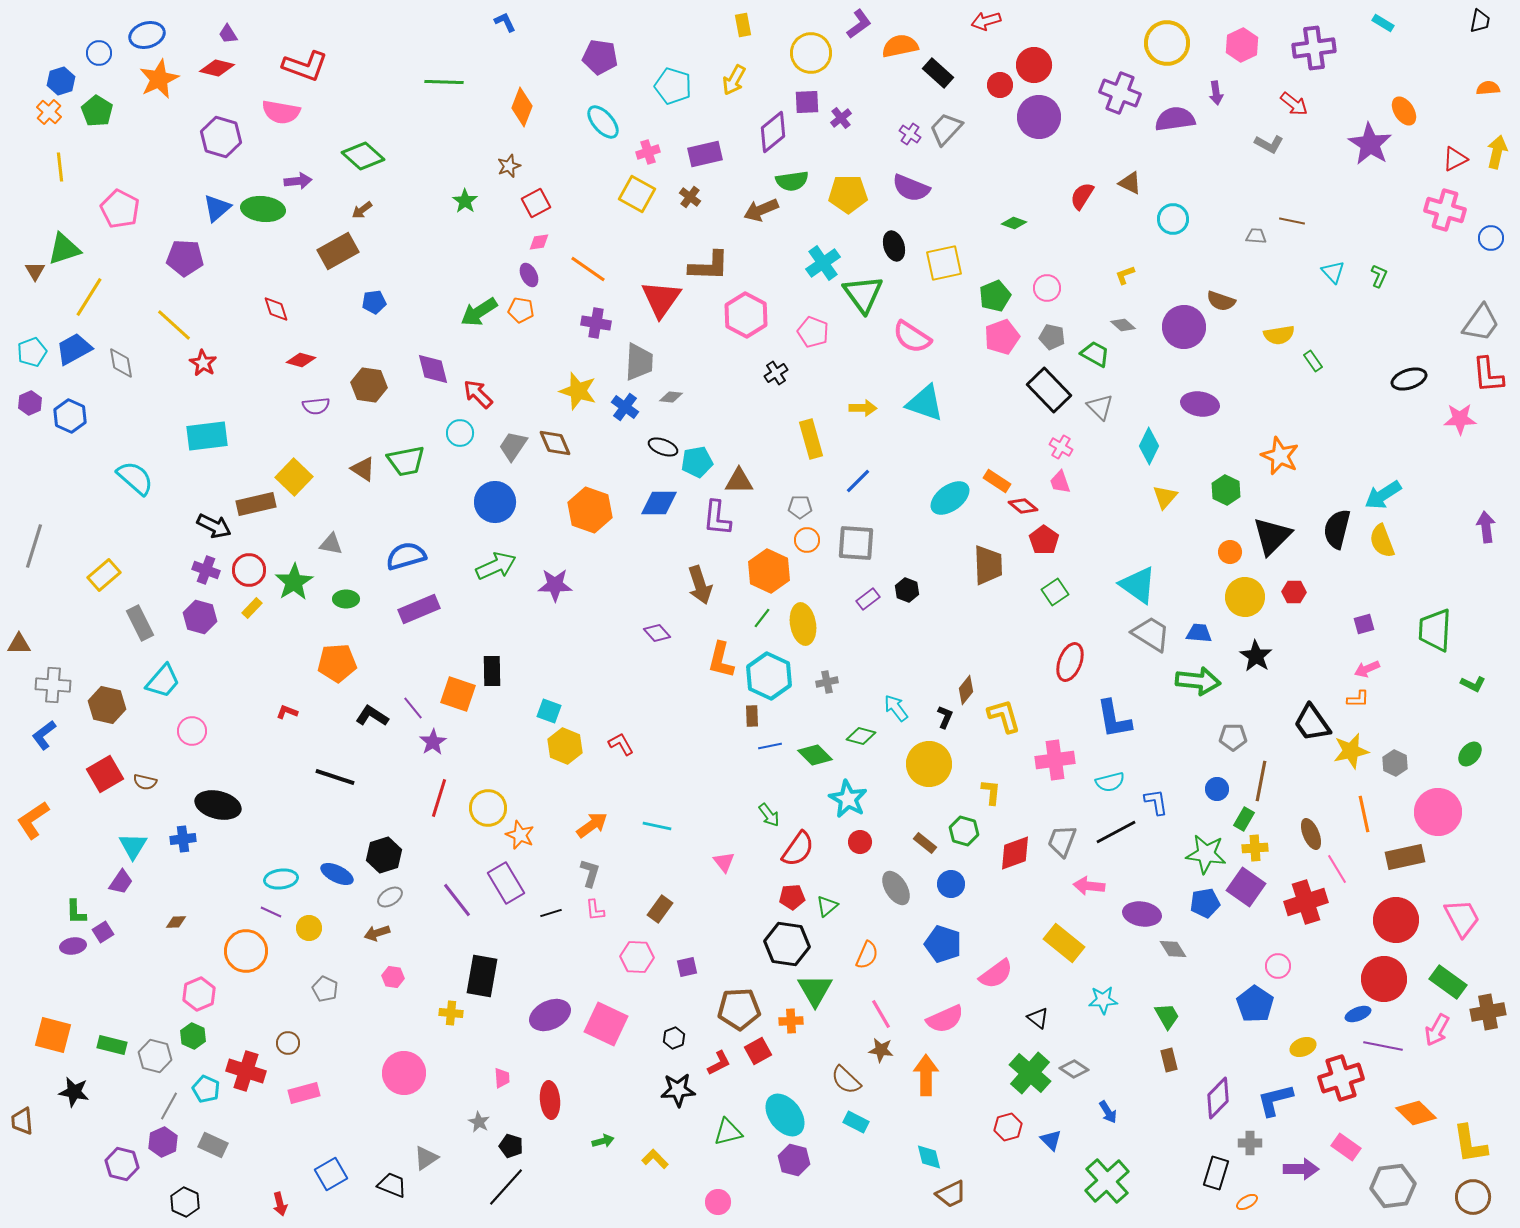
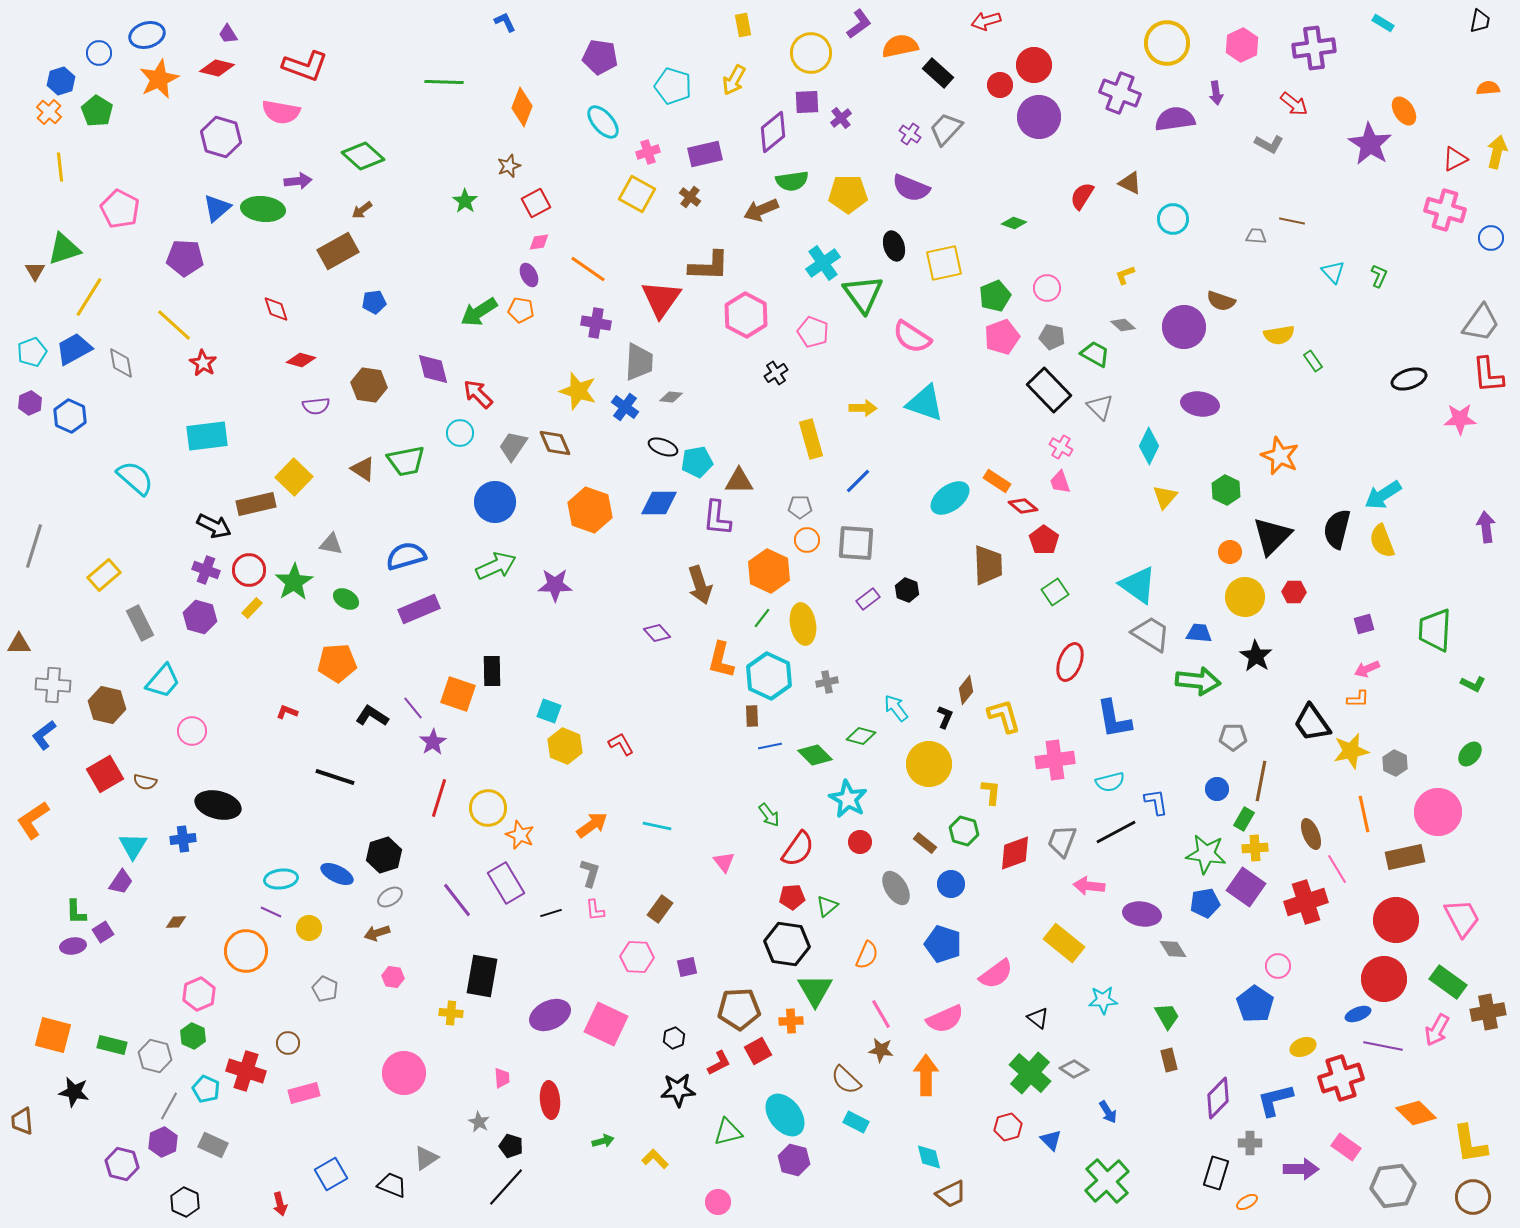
green ellipse at (346, 599): rotated 30 degrees clockwise
